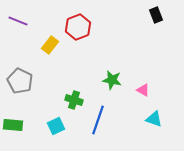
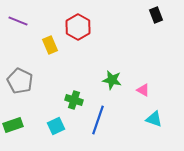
red hexagon: rotated 10 degrees counterclockwise
yellow rectangle: rotated 60 degrees counterclockwise
green rectangle: rotated 24 degrees counterclockwise
